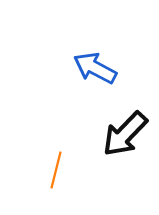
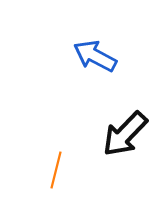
blue arrow: moved 12 px up
